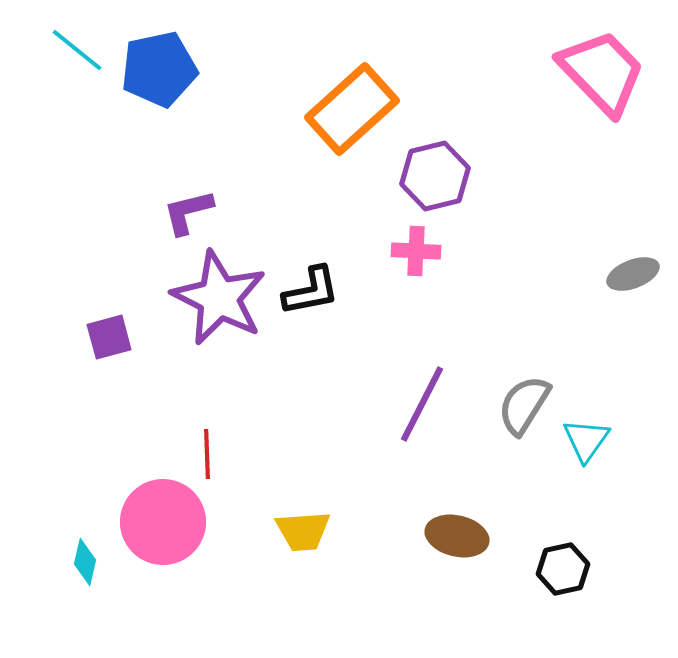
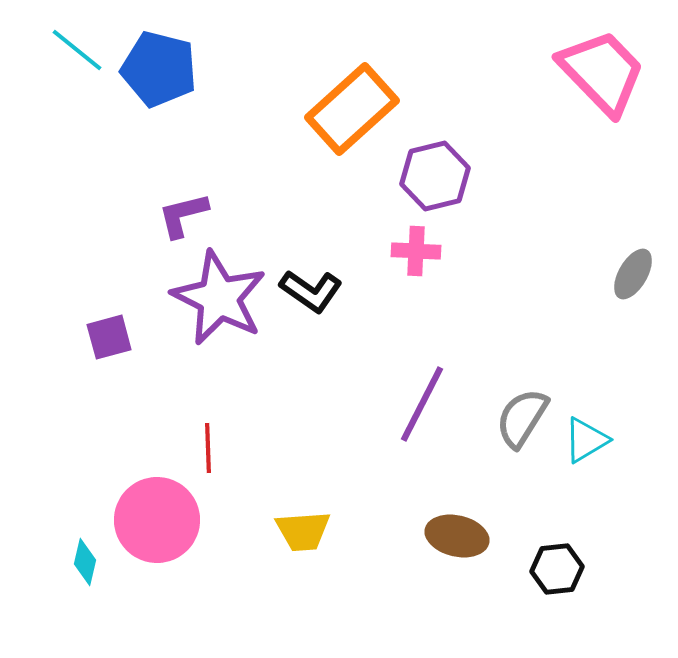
blue pentagon: rotated 26 degrees clockwise
purple L-shape: moved 5 px left, 3 px down
gray ellipse: rotated 39 degrees counterclockwise
black L-shape: rotated 46 degrees clockwise
gray semicircle: moved 2 px left, 13 px down
cyan triangle: rotated 24 degrees clockwise
red line: moved 1 px right, 6 px up
pink circle: moved 6 px left, 2 px up
black hexagon: moved 6 px left; rotated 6 degrees clockwise
